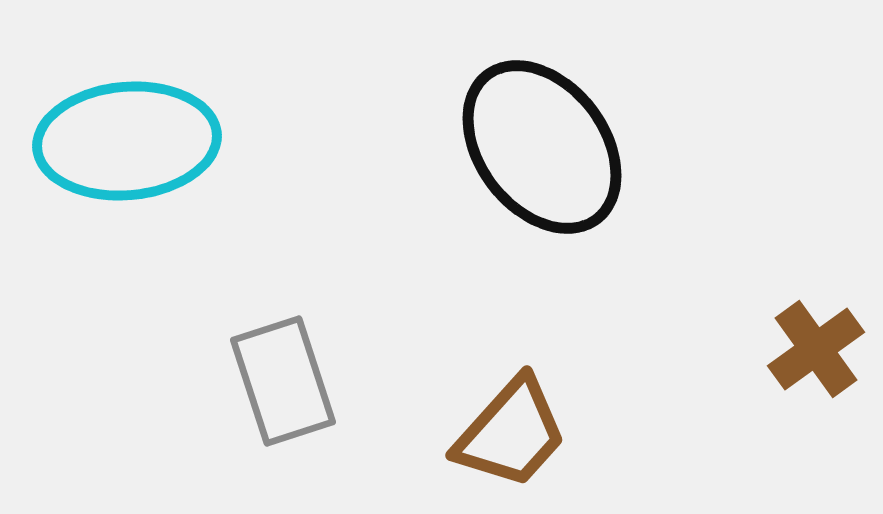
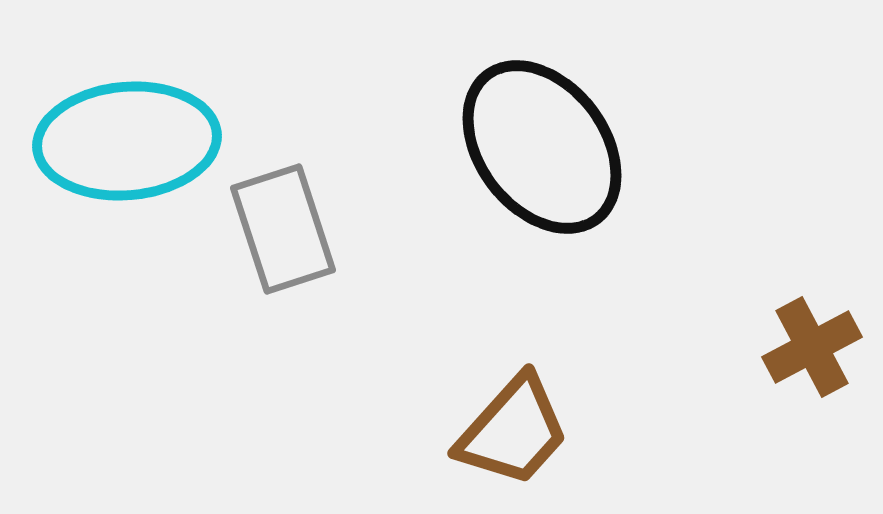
brown cross: moved 4 px left, 2 px up; rotated 8 degrees clockwise
gray rectangle: moved 152 px up
brown trapezoid: moved 2 px right, 2 px up
